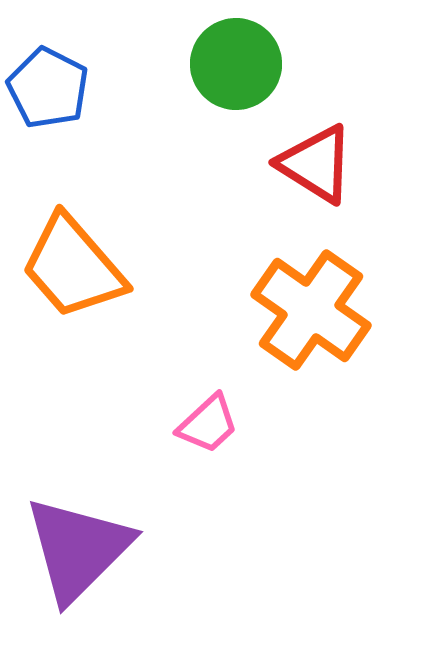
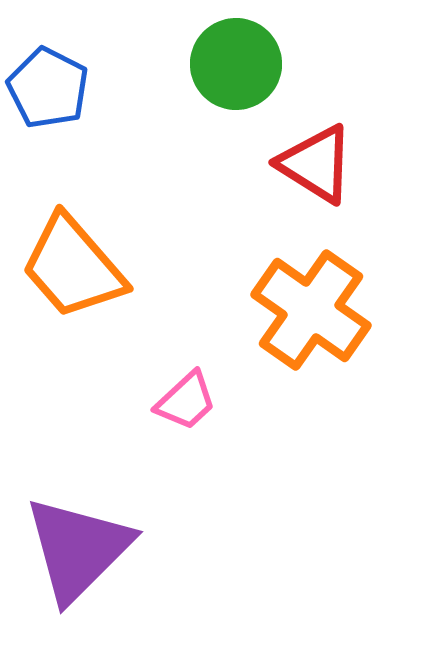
pink trapezoid: moved 22 px left, 23 px up
